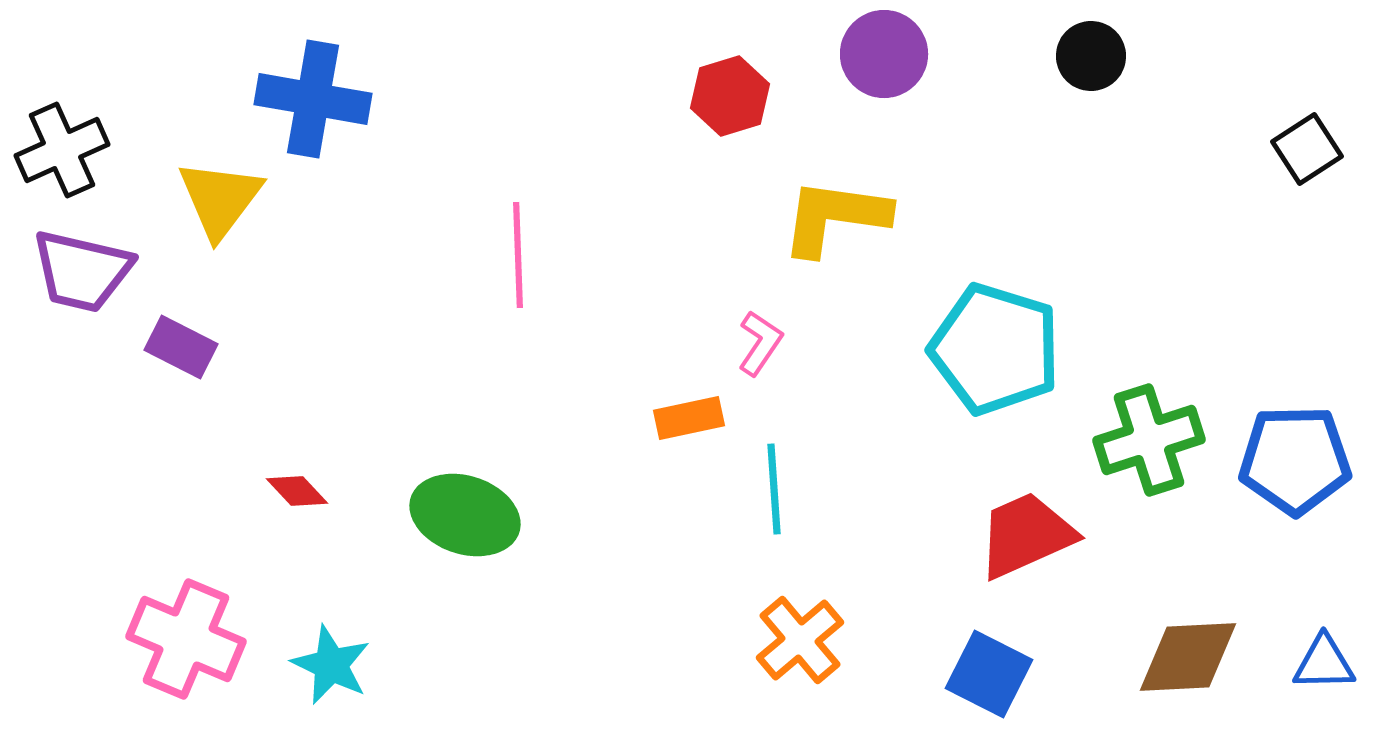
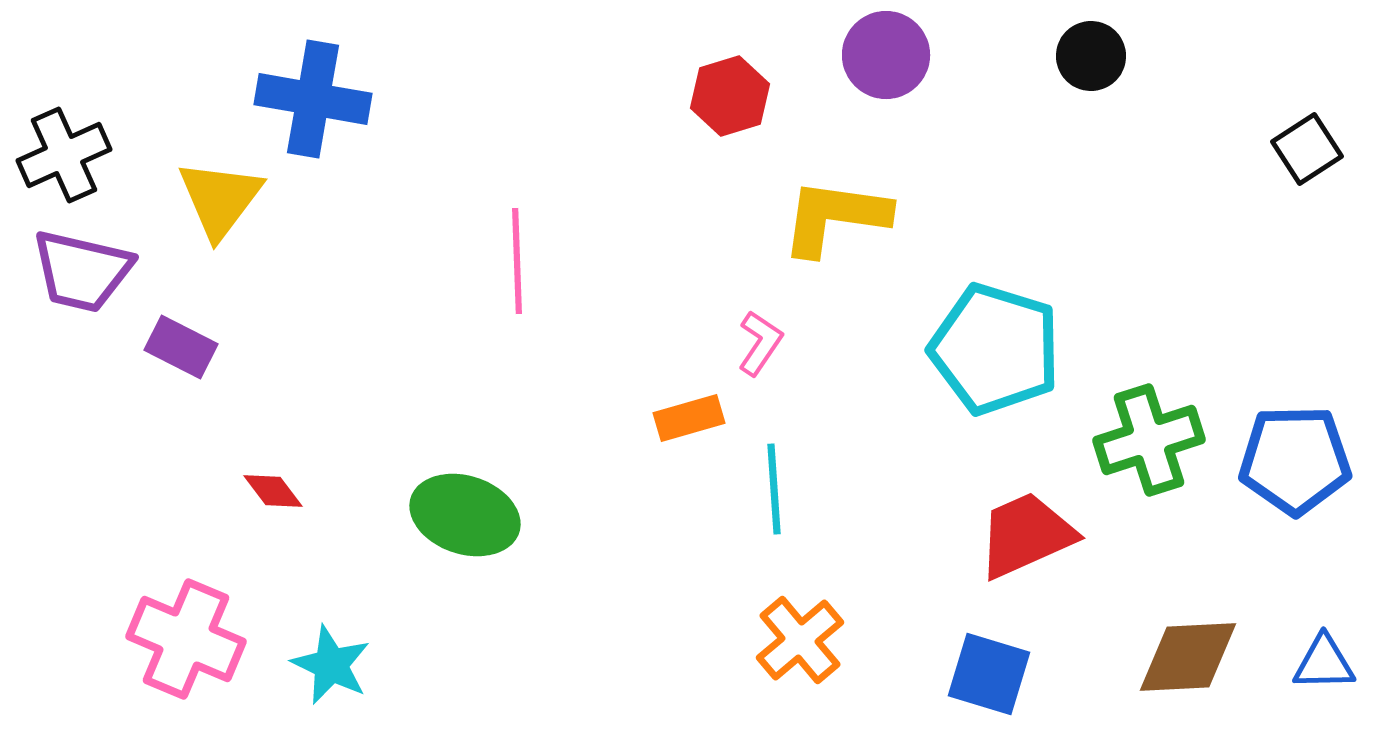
purple circle: moved 2 px right, 1 px down
black cross: moved 2 px right, 5 px down
pink line: moved 1 px left, 6 px down
orange rectangle: rotated 4 degrees counterclockwise
red diamond: moved 24 px left; rotated 6 degrees clockwise
blue square: rotated 10 degrees counterclockwise
